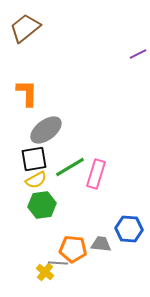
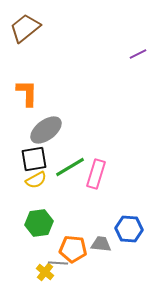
green hexagon: moved 3 px left, 18 px down
